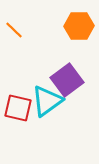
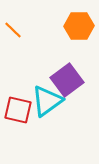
orange line: moved 1 px left
red square: moved 2 px down
